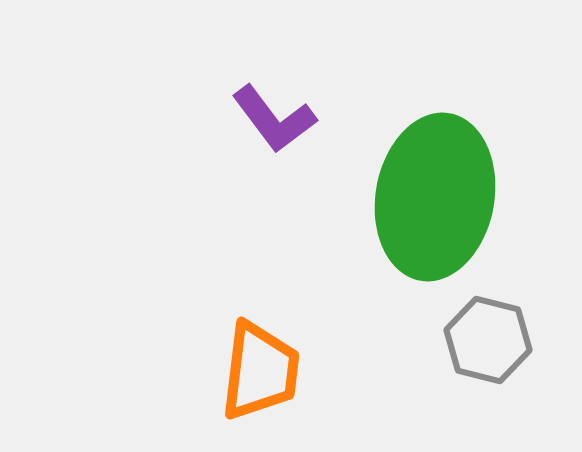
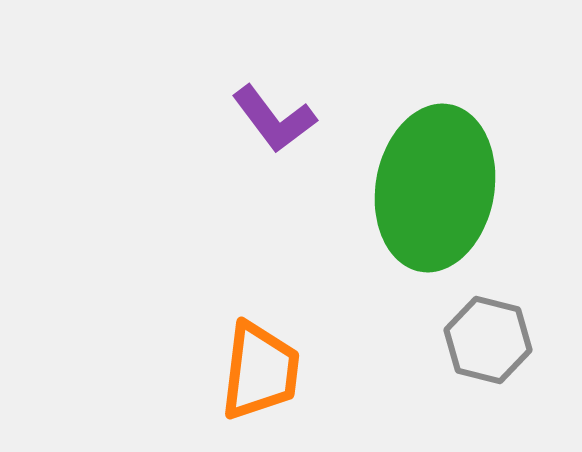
green ellipse: moved 9 px up
